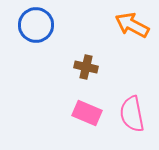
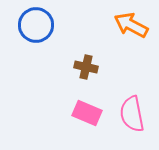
orange arrow: moved 1 px left
